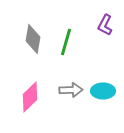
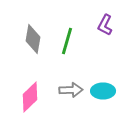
green line: moved 1 px right, 1 px up
